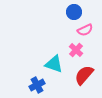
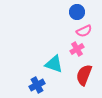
blue circle: moved 3 px right
pink semicircle: moved 1 px left, 1 px down
pink cross: moved 1 px right, 1 px up; rotated 16 degrees clockwise
red semicircle: rotated 20 degrees counterclockwise
